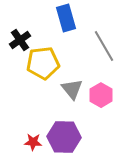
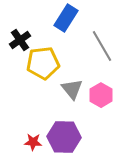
blue rectangle: rotated 48 degrees clockwise
gray line: moved 2 px left
